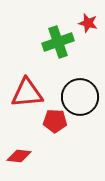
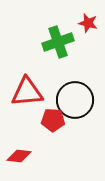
red triangle: moved 1 px up
black circle: moved 5 px left, 3 px down
red pentagon: moved 2 px left, 1 px up
